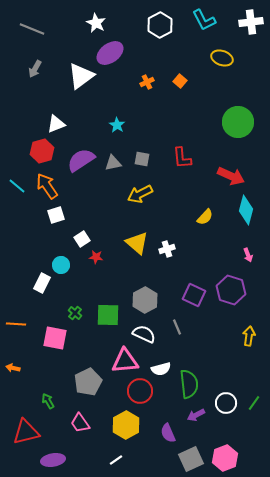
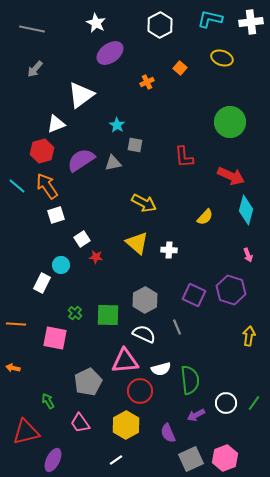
cyan L-shape at (204, 20): moved 6 px right, 1 px up; rotated 130 degrees clockwise
gray line at (32, 29): rotated 10 degrees counterclockwise
gray arrow at (35, 69): rotated 12 degrees clockwise
white triangle at (81, 76): moved 19 px down
orange square at (180, 81): moved 13 px up
green circle at (238, 122): moved 8 px left
red L-shape at (182, 158): moved 2 px right, 1 px up
gray square at (142, 159): moved 7 px left, 14 px up
yellow arrow at (140, 194): moved 4 px right, 9 px down; rotated 125 degrees counterclockwise
white cross at (167, 249): moved 2 px right, 1 px down; rotated 21 degrees clockwise
green semicircle at (189, 384): moved 1 px right, 4 px up
purple ellipse at (53, 460): rotated 55 degrees counterclockwise
